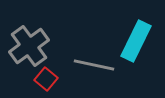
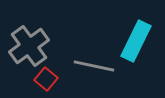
gray line: moved 1 px down
